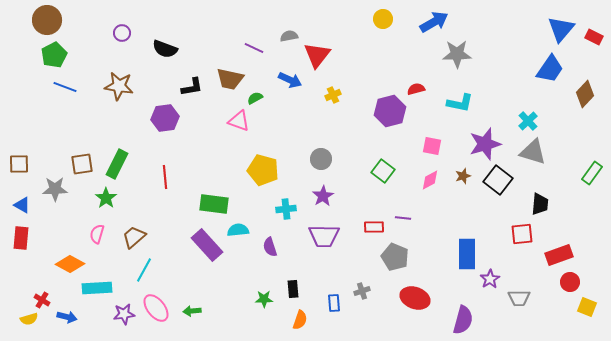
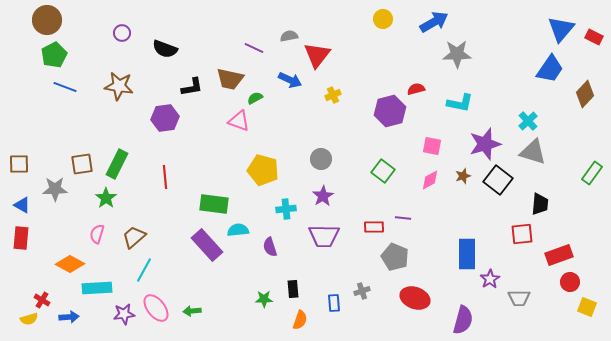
blue arrow at (67, 317): moved 2 px right; rotated 18 degrees counterclockwise
